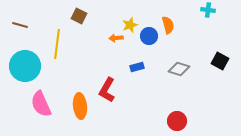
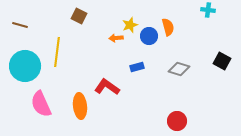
orange semicircle: moved 2 px down
yellow line: moved 8 px down
black square: moved 2 px right
red L-shape: moved 3 px up; rotated 95 degrees clockwise
